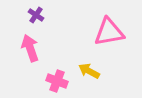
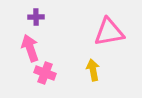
purple cross: moved 2 px down; rotated 35 degrees counterclockwise
yellow arrow: moved 4 px right, 1 px up; rotated 50 degrees clockwise
pink cross: moved 12 px left, 8 px up
